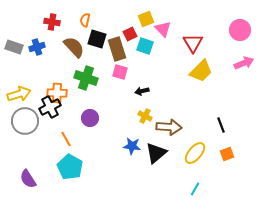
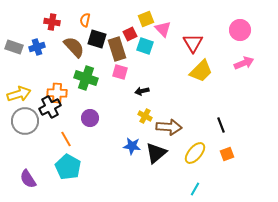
cyan pentagon: moved 2 px left
